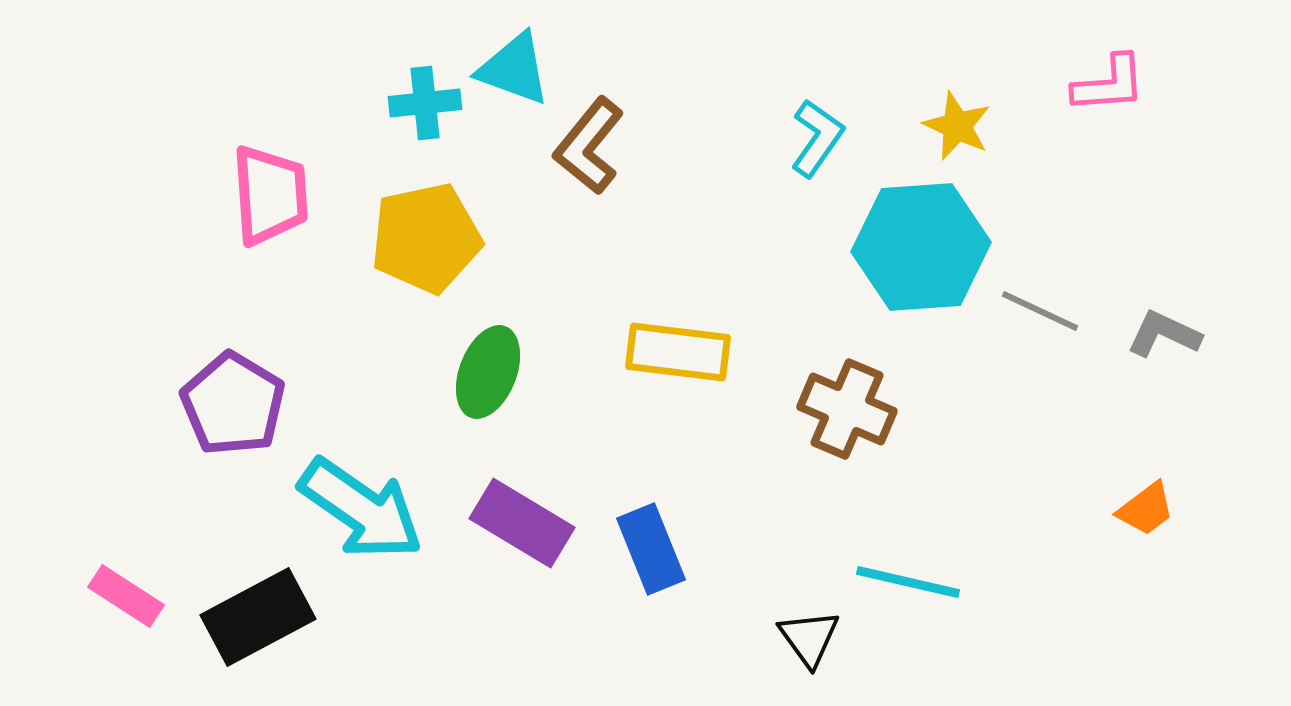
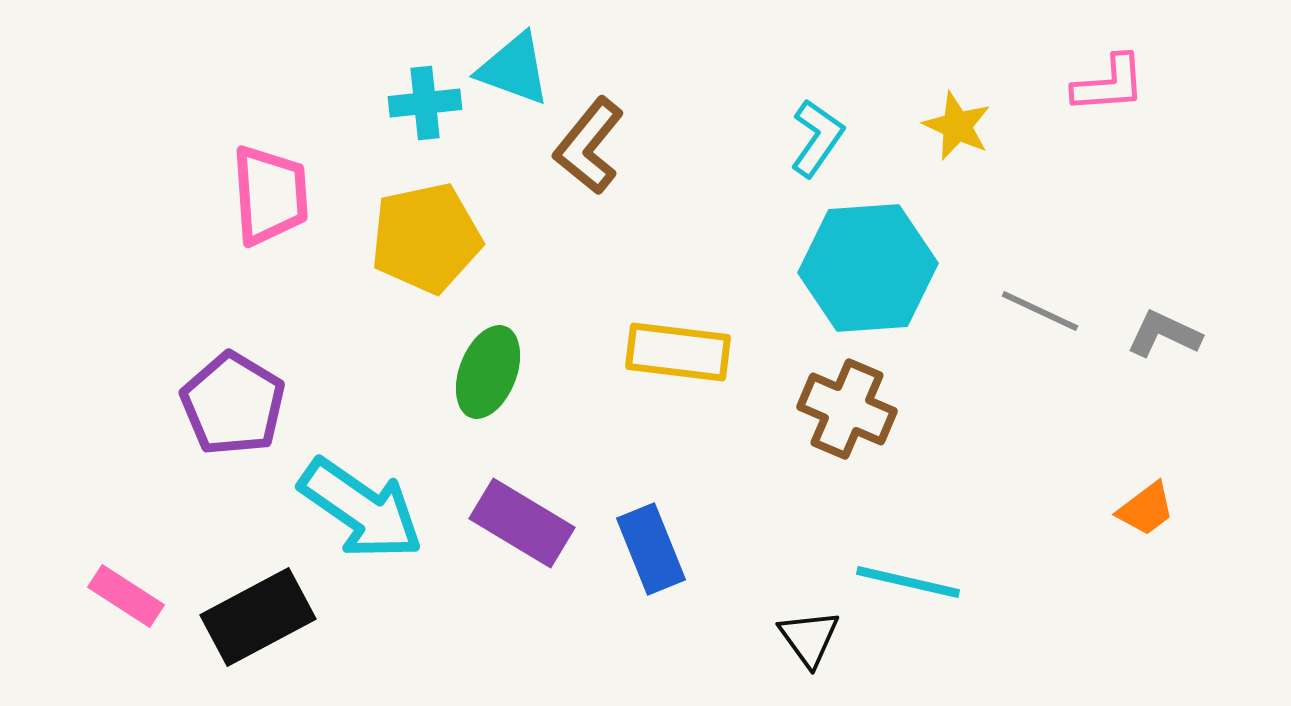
cyan hexagon: moved 53 px left, 21 px down
